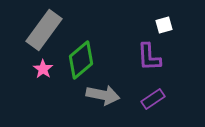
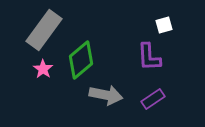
gray arrow: moved 3 px right
